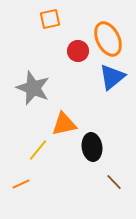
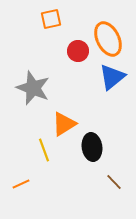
orange square: moved 1 px right
orange triangle: rotated 20 degrees counterclockwise
yellow line: moved 6 px right; rotated 60 degrees counterclockwise
